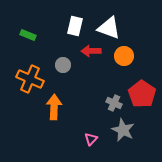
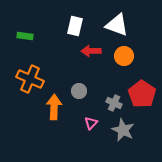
white triangle: moved 8 px right, 3 px up
green rectangle: moved 3 px left, 1 px down; rotated 14 degrees counterclockwise
gray circle: moved 16 px right, 26 px down
pink triangle: moved 16 px up
